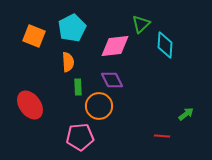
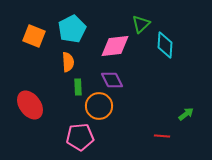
cyan pentagon: moved 1 px down
